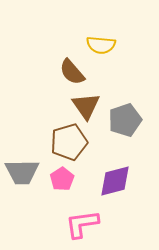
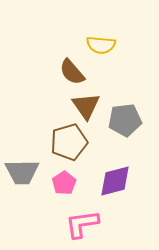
gray pentagon: rotated 12 degrees clockwise
pink pentagon: moved 2 px right, 4 px down
